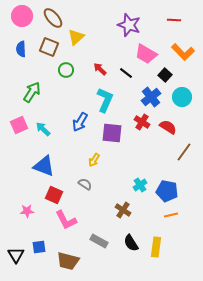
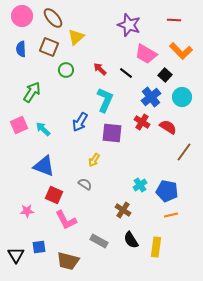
orange L-shape: moved 2 px left, 1 px up
black semicircle: moved 3 px up
